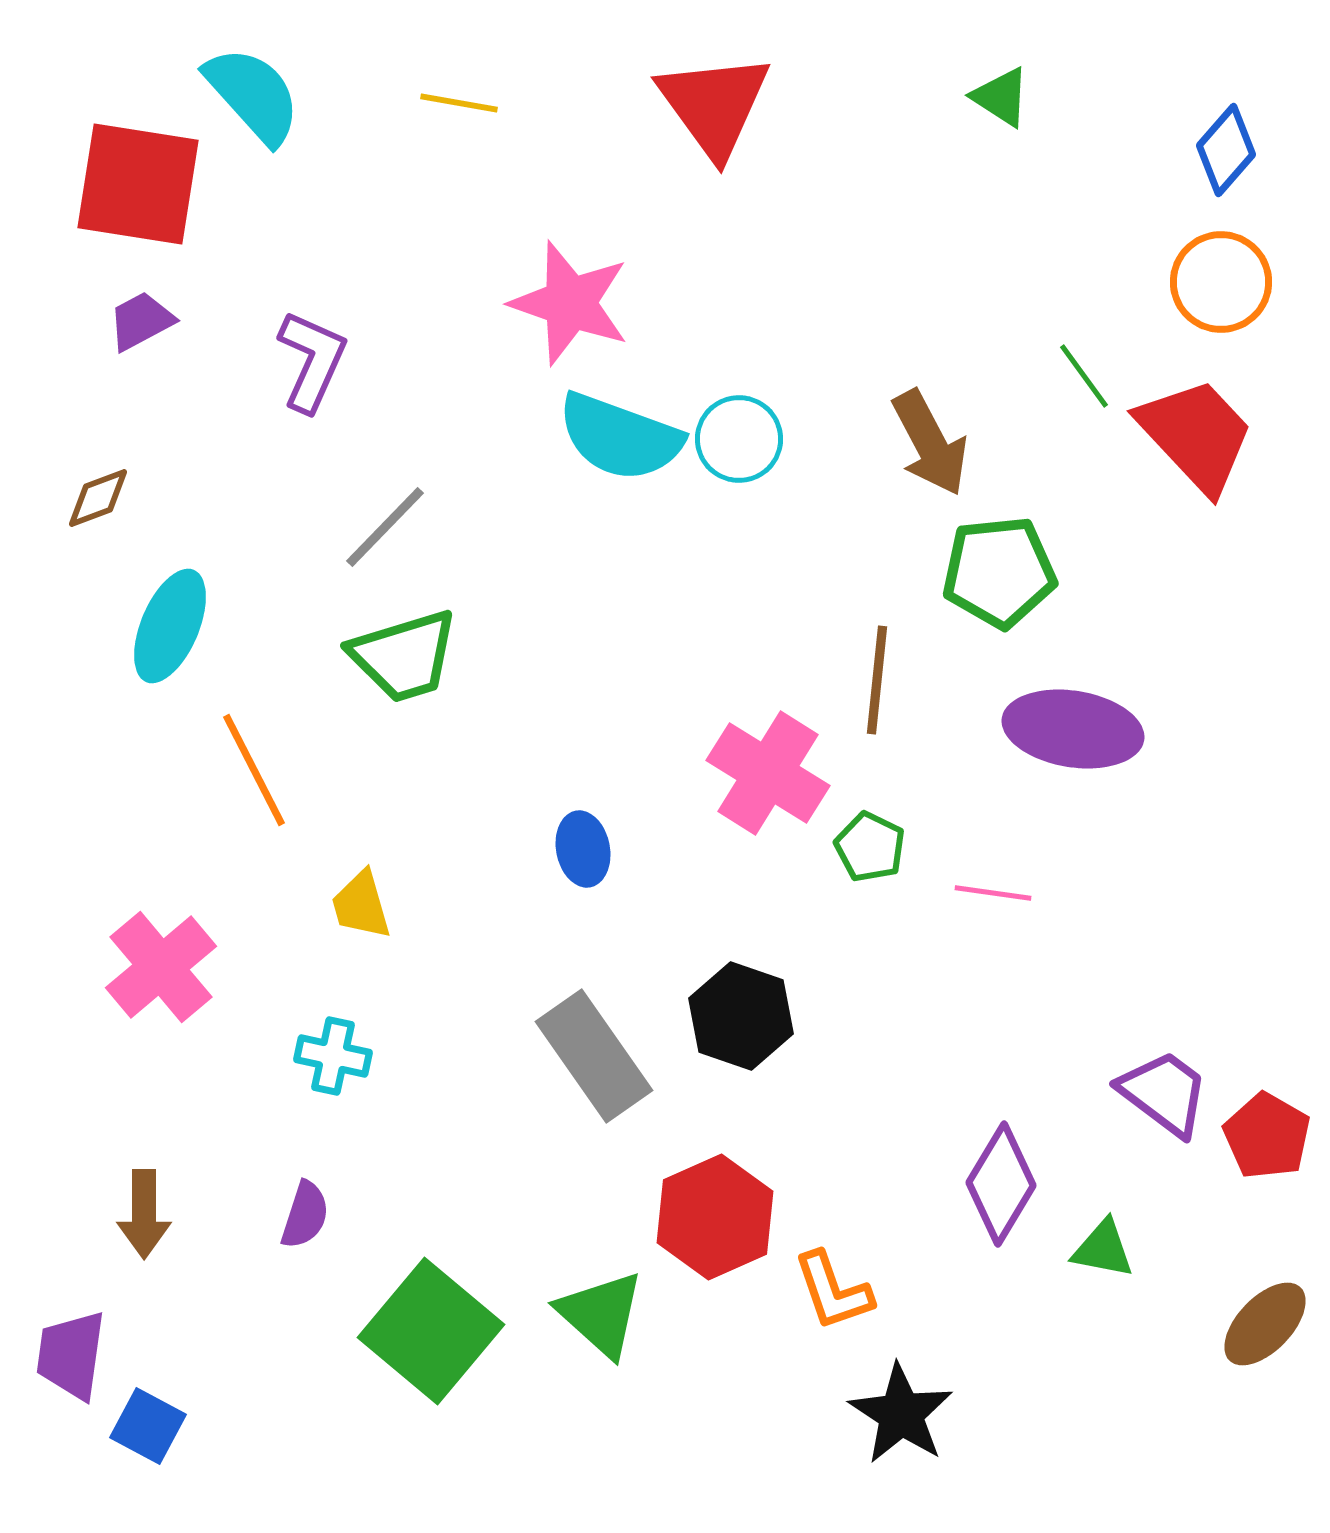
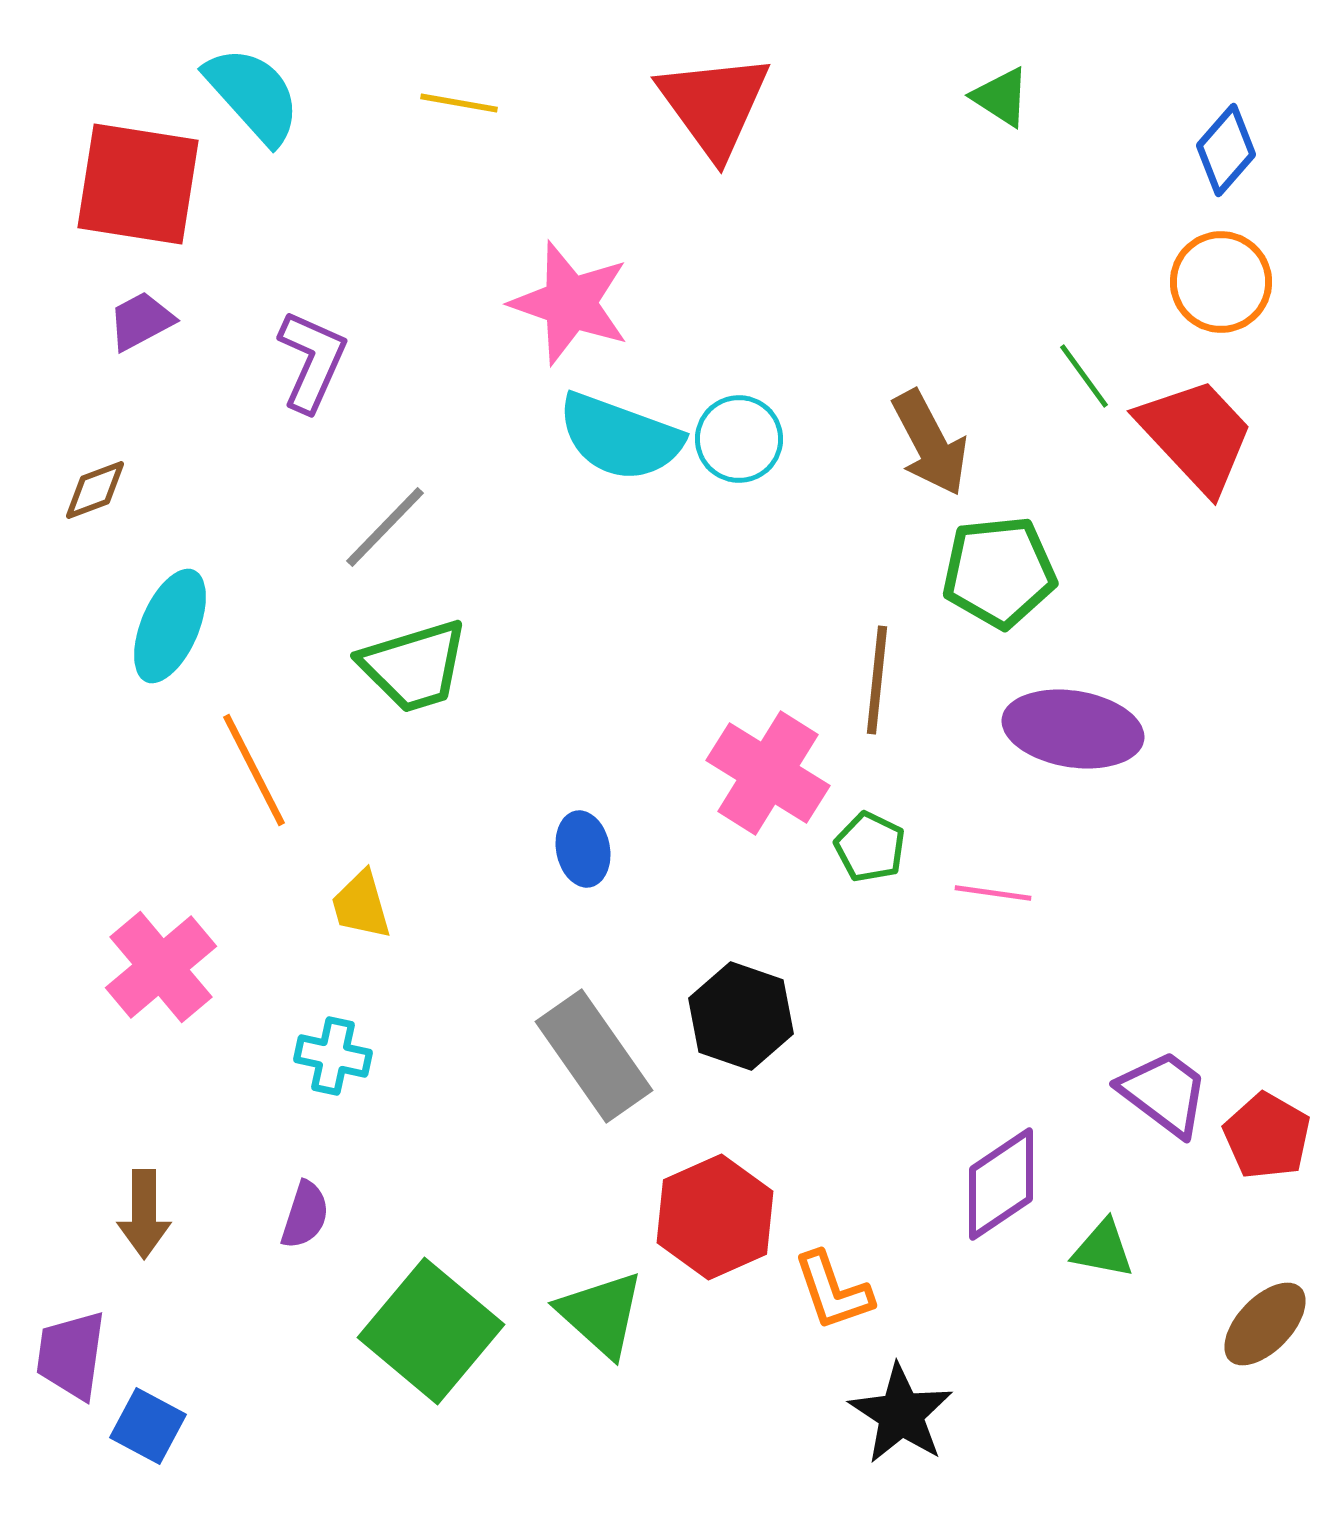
brown diamond at (98, 498): moved 3 px left, 8 px up
green trapezoid at (404, 656): moved 10 px right, 10 px down
purple diamond at (1001, 1184): rotated 25 degrees clockwise
